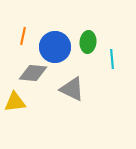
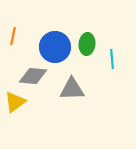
orange line: moved 10 px left
green ellipse: moved 1 px left, 2 px down
gray diamond: moved 3 px down
gray triangle: rotated 28 degrees counterclockwise
yellow triangle: rotated 30 degrees counterclockwise
